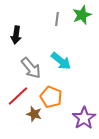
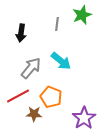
gray line: moved 5 px down
black arrow: moved 5 px right, 2 px up
gray arrow: rotated 100 degrees counterclockwise
red line: rotated 15 degrees clockwise
brown star: rotated 14 degrees counterclockwise
